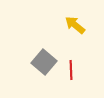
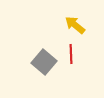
red line: moved 16 px up
